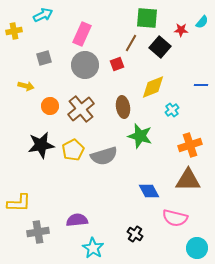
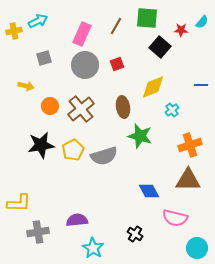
cyan arrow: moved 5 px left, 6 px down
brown line: moved 15 px left, 17 px up
